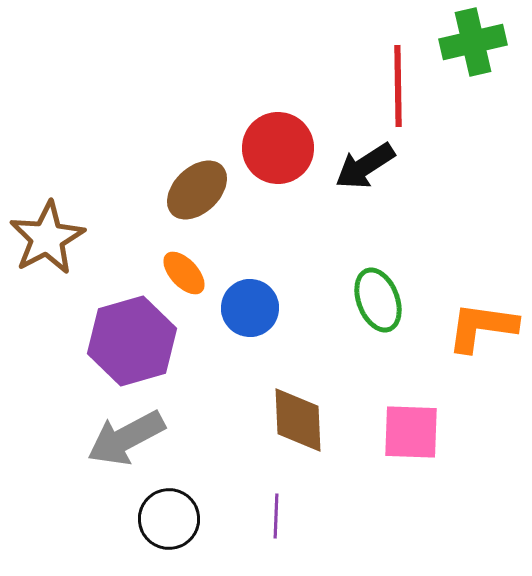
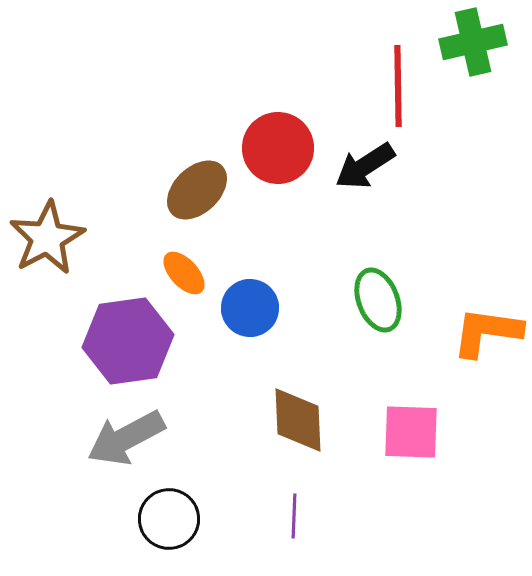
orange L-shape: moved 5 px right, 5 px down
purple hexagon: moved 4 px left; rotated 8 degrees clockwise
purple line: moved 18 px right
